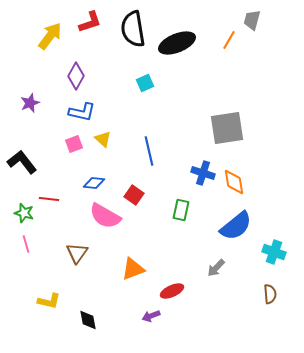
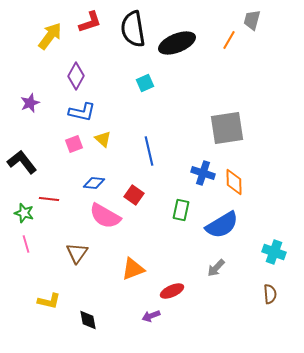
orange diamond: rotated 8 degrees clockwise
blue semicircle: moved 14 px left, 1 px up; rotated 8 degrees clockwise
